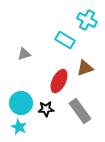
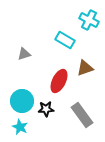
cyan cross: moved 2 px right
cyan circle: moved 1 px right, 2 px up
gray rectangle: moved 2 px right, 4 px down
cyan star: moved 1 px right
